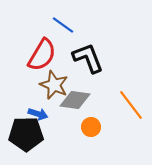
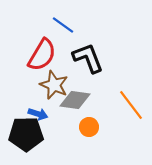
orange circle: moved 2 px left
